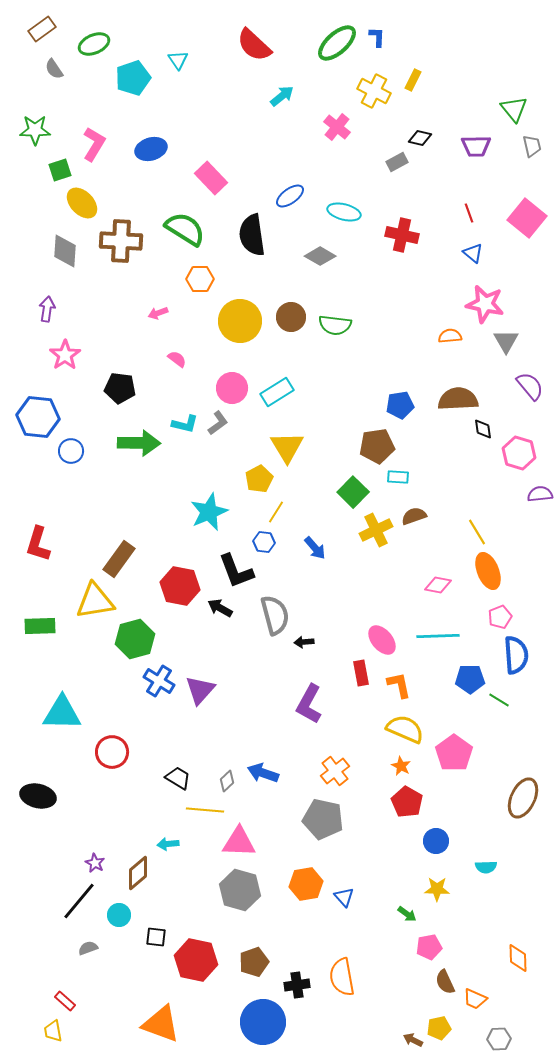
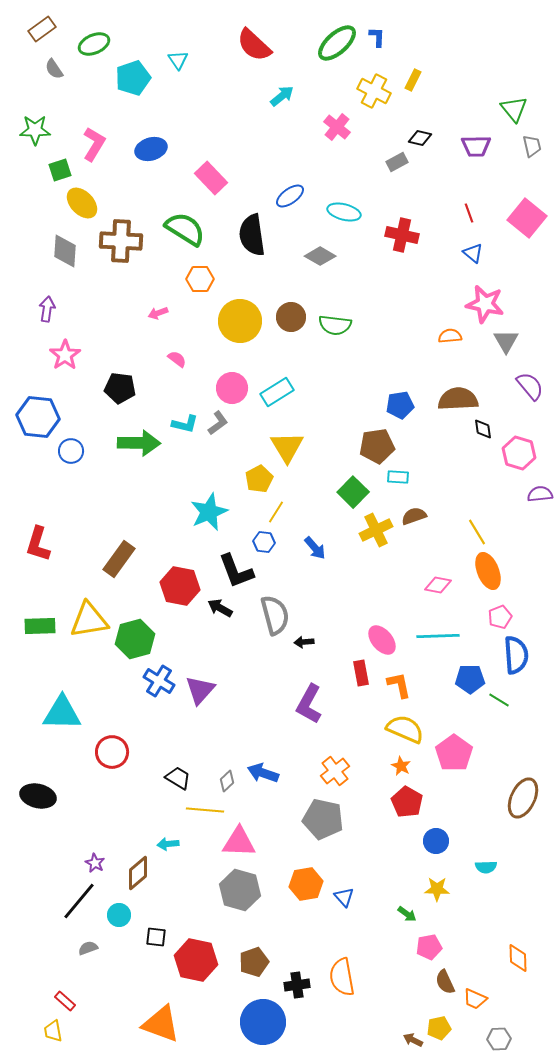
yellow triangle at (95, 601): moved 6 px left, 19 px down
